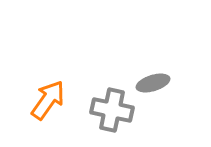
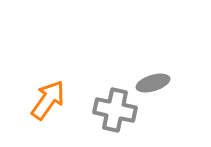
gray cross: moved 3 px right
